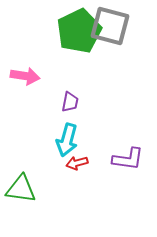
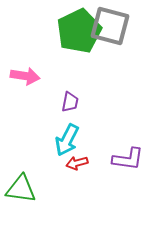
cyan arrow: rotated 12 degrees clockwise
